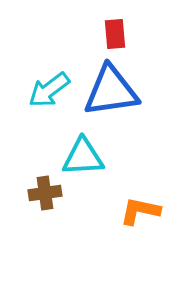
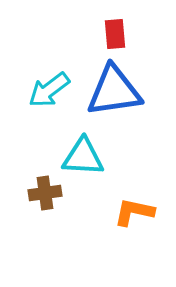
blue triangle: moved 3 px right
cyan triangle: rotated 6 degrees clockwise
orange L-shape: moved 6 px left, 1 px down
